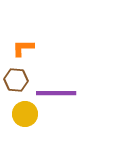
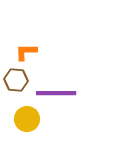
orange L-shape: moved 3 px right, 4 px down
yellow circle: moved 2 px right, 5 px down
